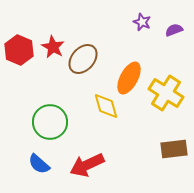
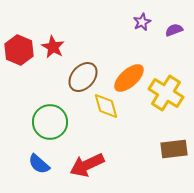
purple star: rotated 24 degrees clockwise
brown ellipse: moved 18 px down
orange ellipse: rotated 20 degrees clockwise
